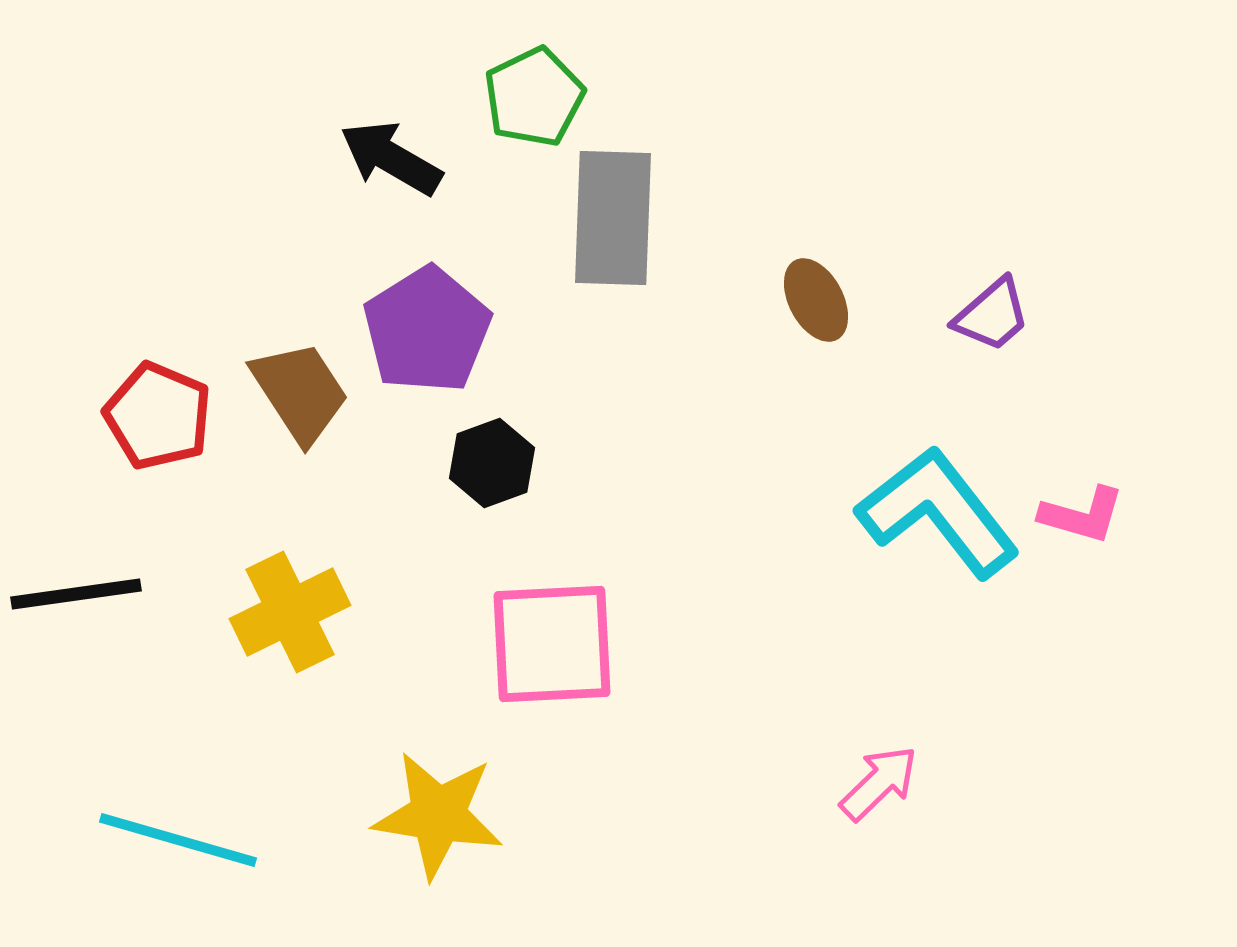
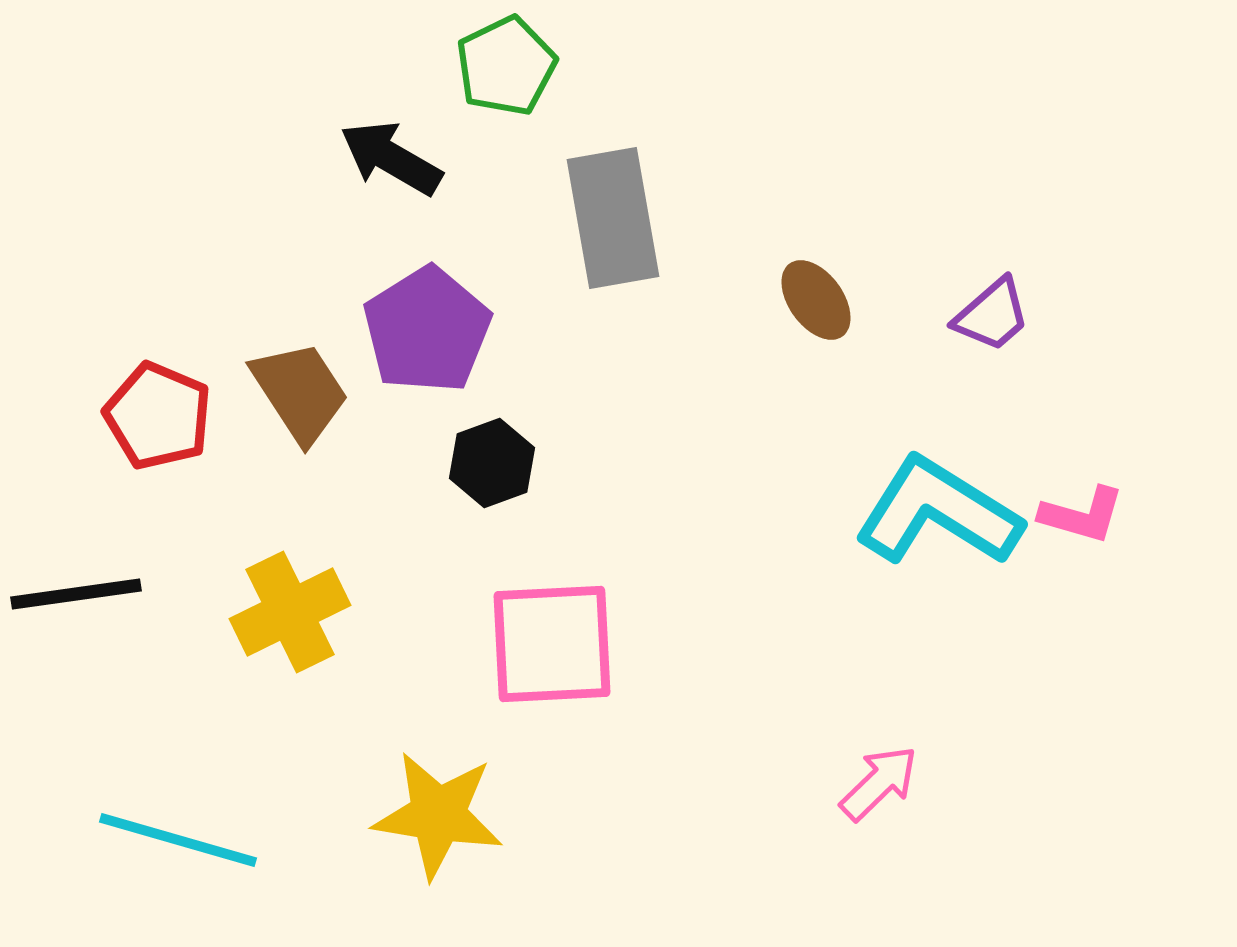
green pentagon: moved 28 px left, 31 px up
gray rectangle: rotated 12 degrees counterclockwise
brown ellipse: rotated 8 degrees counterclockwise
cyan L-shape: rotated 20 degrees counterclockwise
